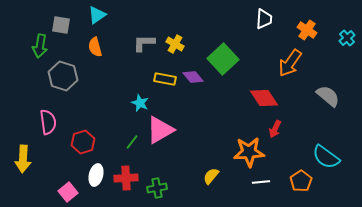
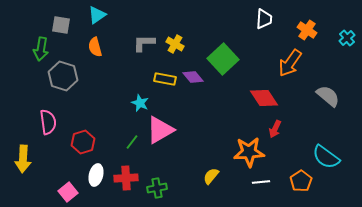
green arrow: moved 1 px right, 3 px down
